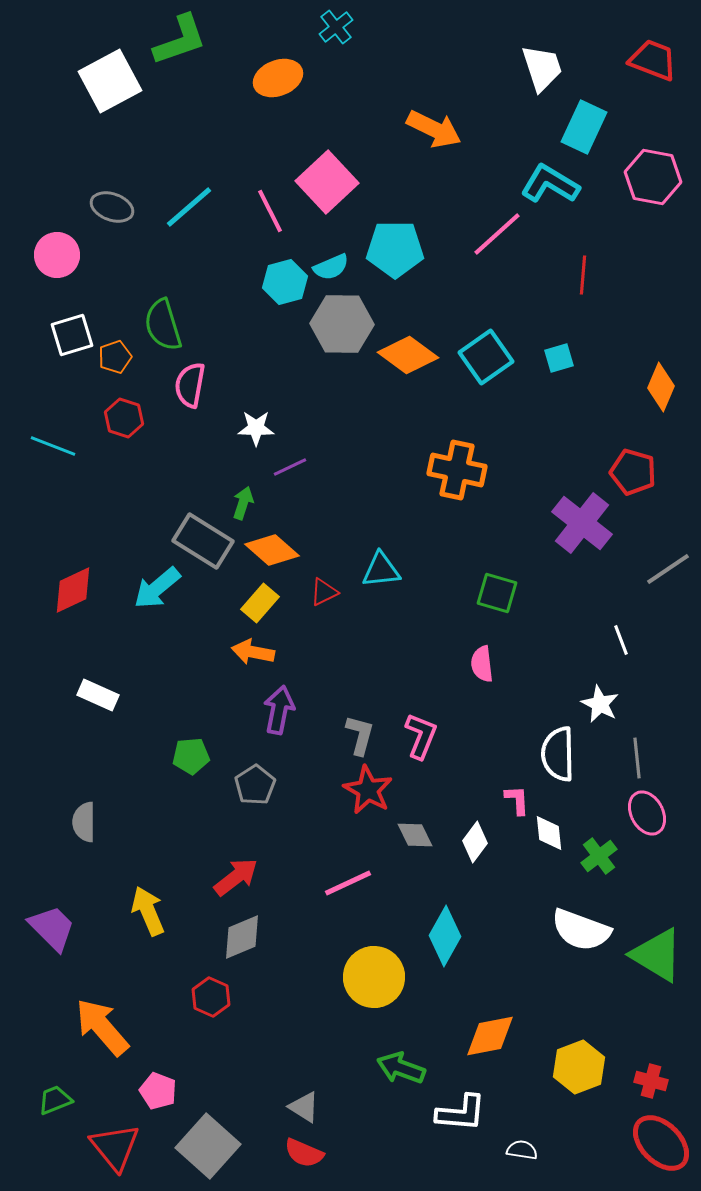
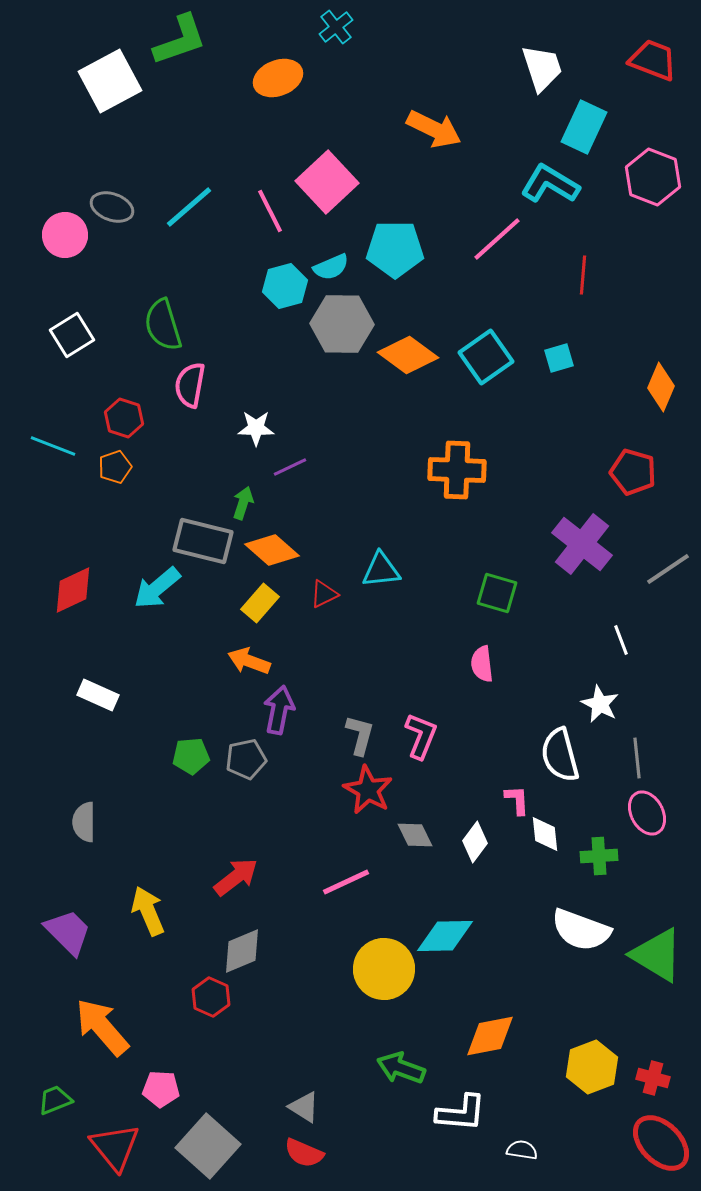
pink hexagon at (653, 177): rotated 10 degrees clockwise
pink line at (497, 234): moved 5 px down
pink circle at (57, 255): moved 8 px right, 20 px up
cyan hexagon at (285, 282): moved 4 px down
white square at (72, 335): rotated 15 degrees counterclockwise
orange pentagon at (115, 357): moved 110 px down
orange cross at (457, 470): rotated 10 degrees counterclockwise
purple cross at (582, 523): moved 21 px down
gray rectangle at (203, 541): rotated 18 degrees counterclockwise
red triangle at (324, 592): moved 2 px down
orange arrow at (253, 652): moved 4 px left, 9 px down; rotated 9 degrees clockwise
white semicircle at (558, 754): moved 2 px right, 1 px down; rotated 14 degrees counterclockwise
gray pentagon at (255, 785): moved 9 px left, 26 px up; rotated 21 degrees clockwise
white diamond at (549, 833): moved 4 px left, 1 px down
green cross at (599, 856): rotated 33 degrees clockwise
pink line at (348, 883): moved 2 px left, 1 px up
purple trapezoid at (52, 928): moved 16 px right, 4 px down
cyan diamond at (445, 936): rotated 60 degrees clockwise
gray diamond at (242, 937): moved 14 px down
yellow circle at (374, 977): moved 10 px right, 8 px up
yellow hexagon at (579, 1067): moved 13 px right
red cross at (651, 1081): moved 2 px right, 3 px up
pink pentagon at (158, 1091): moved 3 px right, 2 px up; rotated 18 degrees counterclockwise
